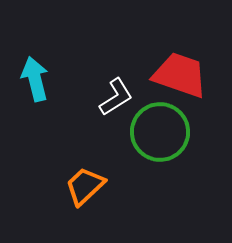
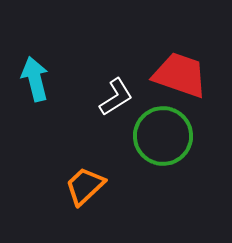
green circle: moved 3 px right, 4 px down
